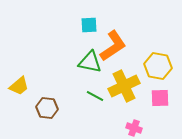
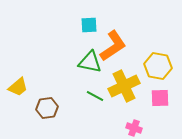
yellow trapezoid: moved 1 px left, 1 px down
brown hexagon: rotated 15 degrees counterclockwise
